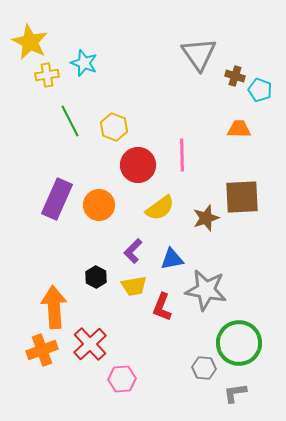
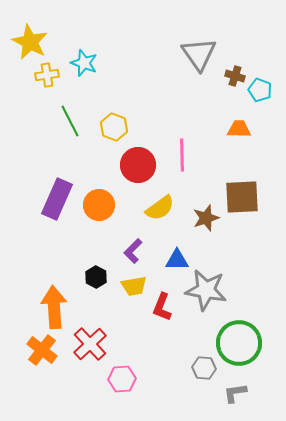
blue triangle: moved 5 px right, 1 px down; rotated 10 degrees clockwise
orange cross: rotated 32 degrees counterclockwise
